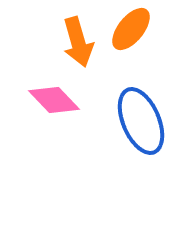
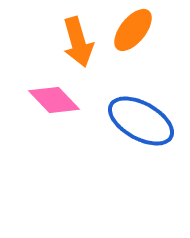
orange ellipse: moved 2 px right, 1 px down
blue ellipse: rotated 38 degrees counterclockwise
